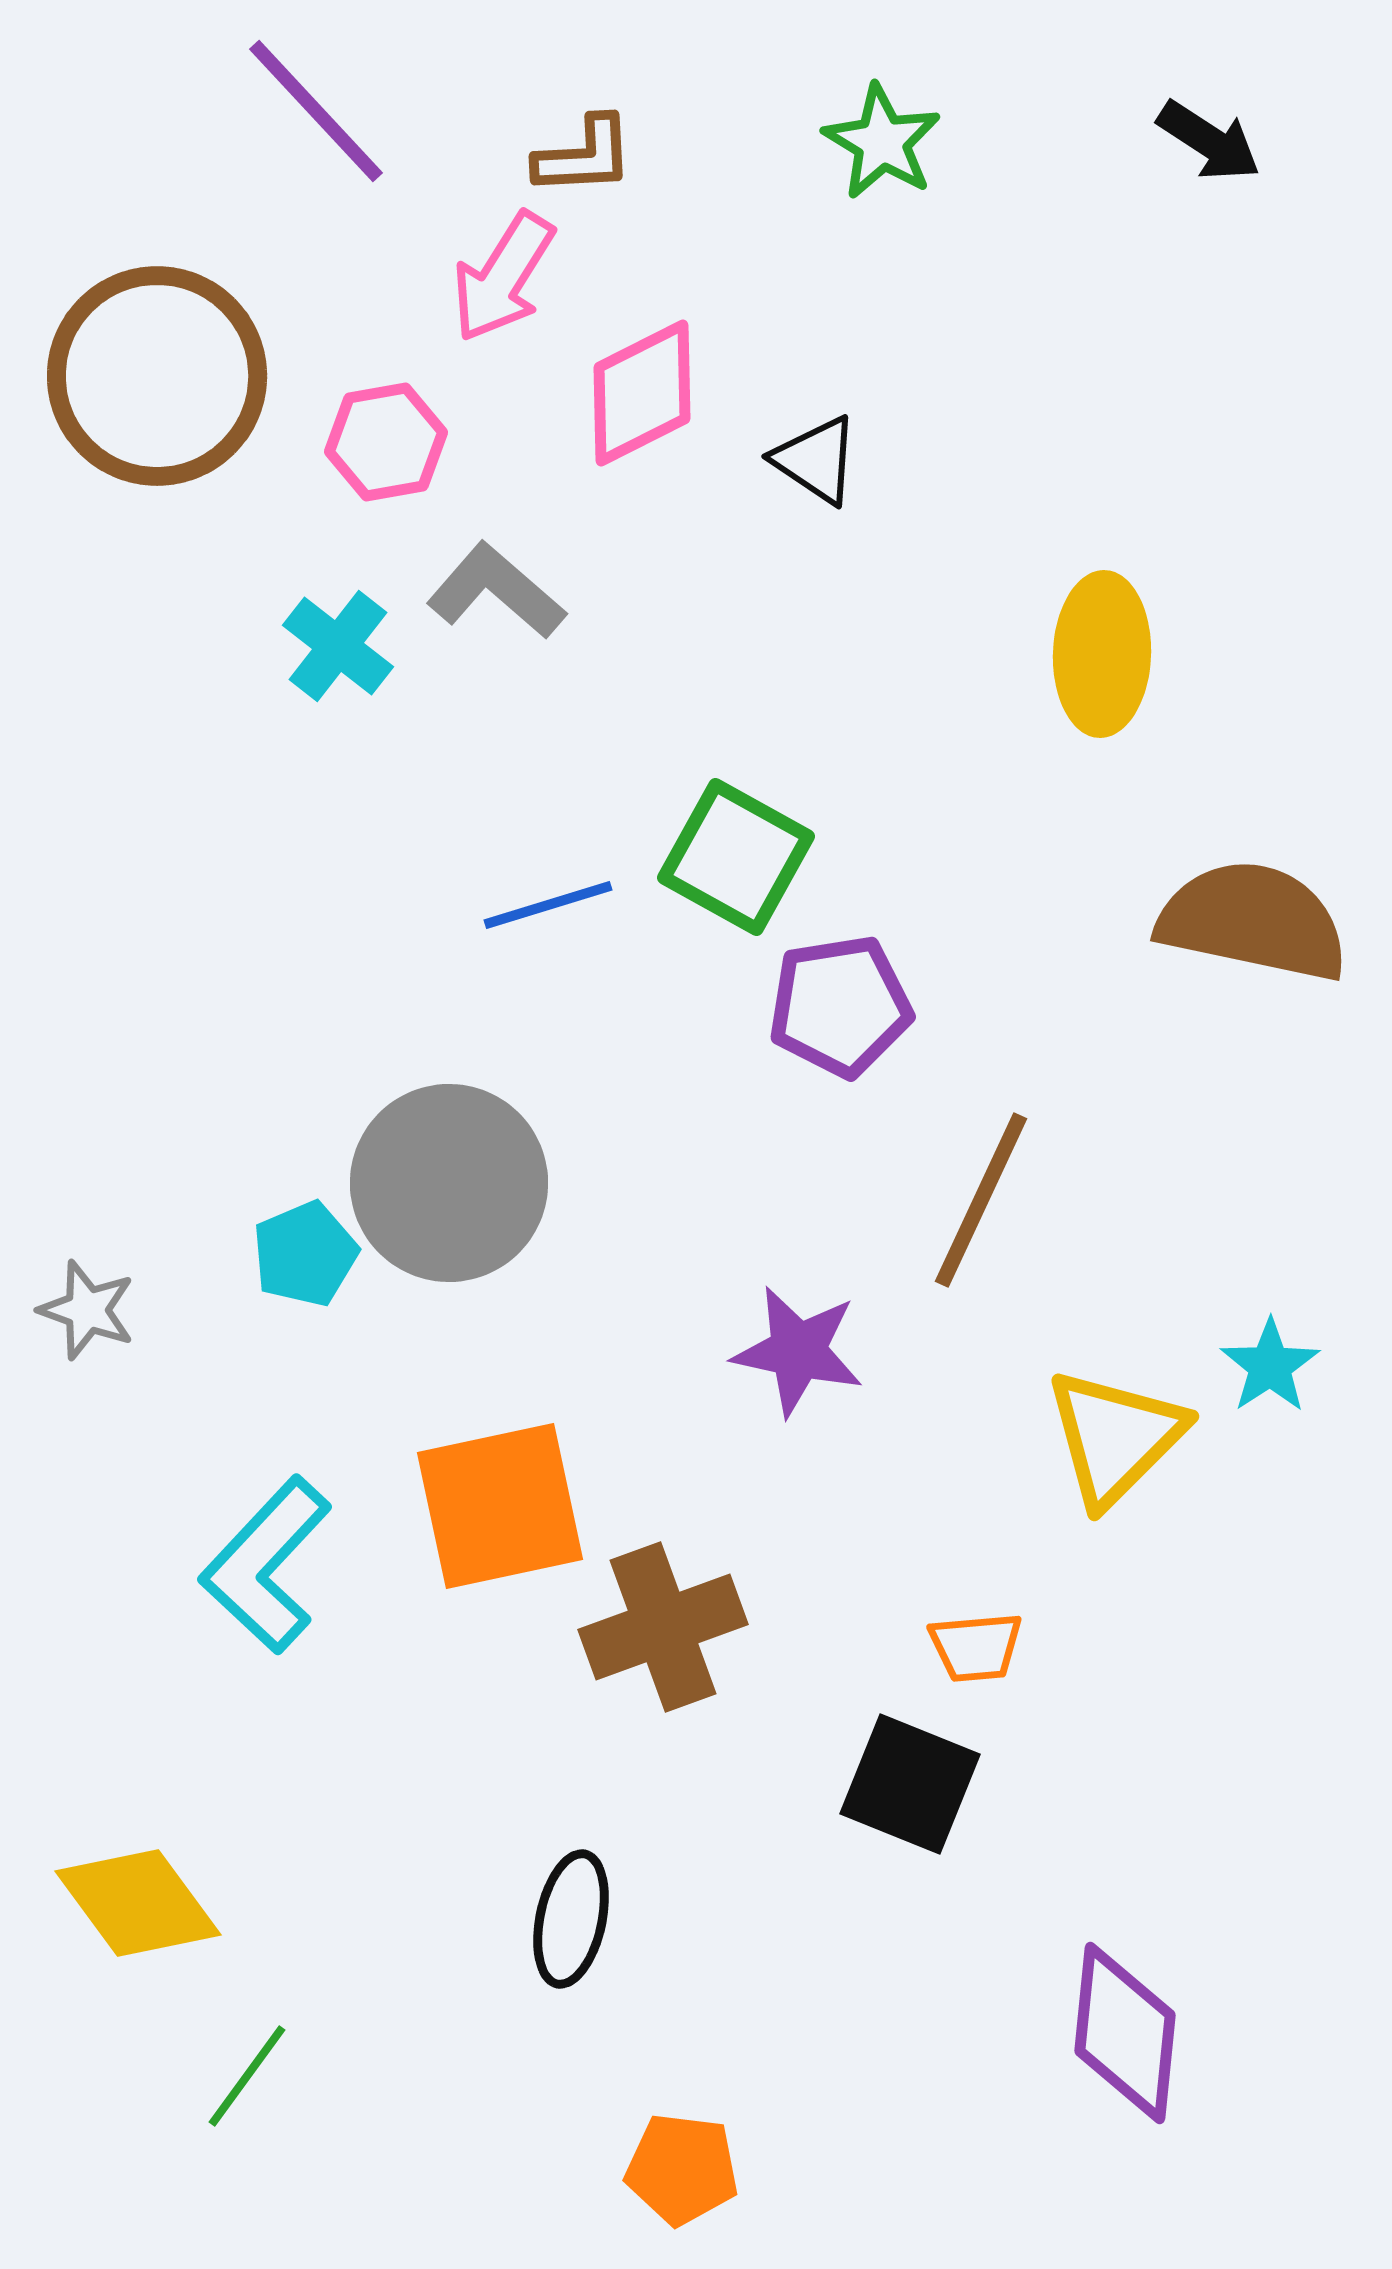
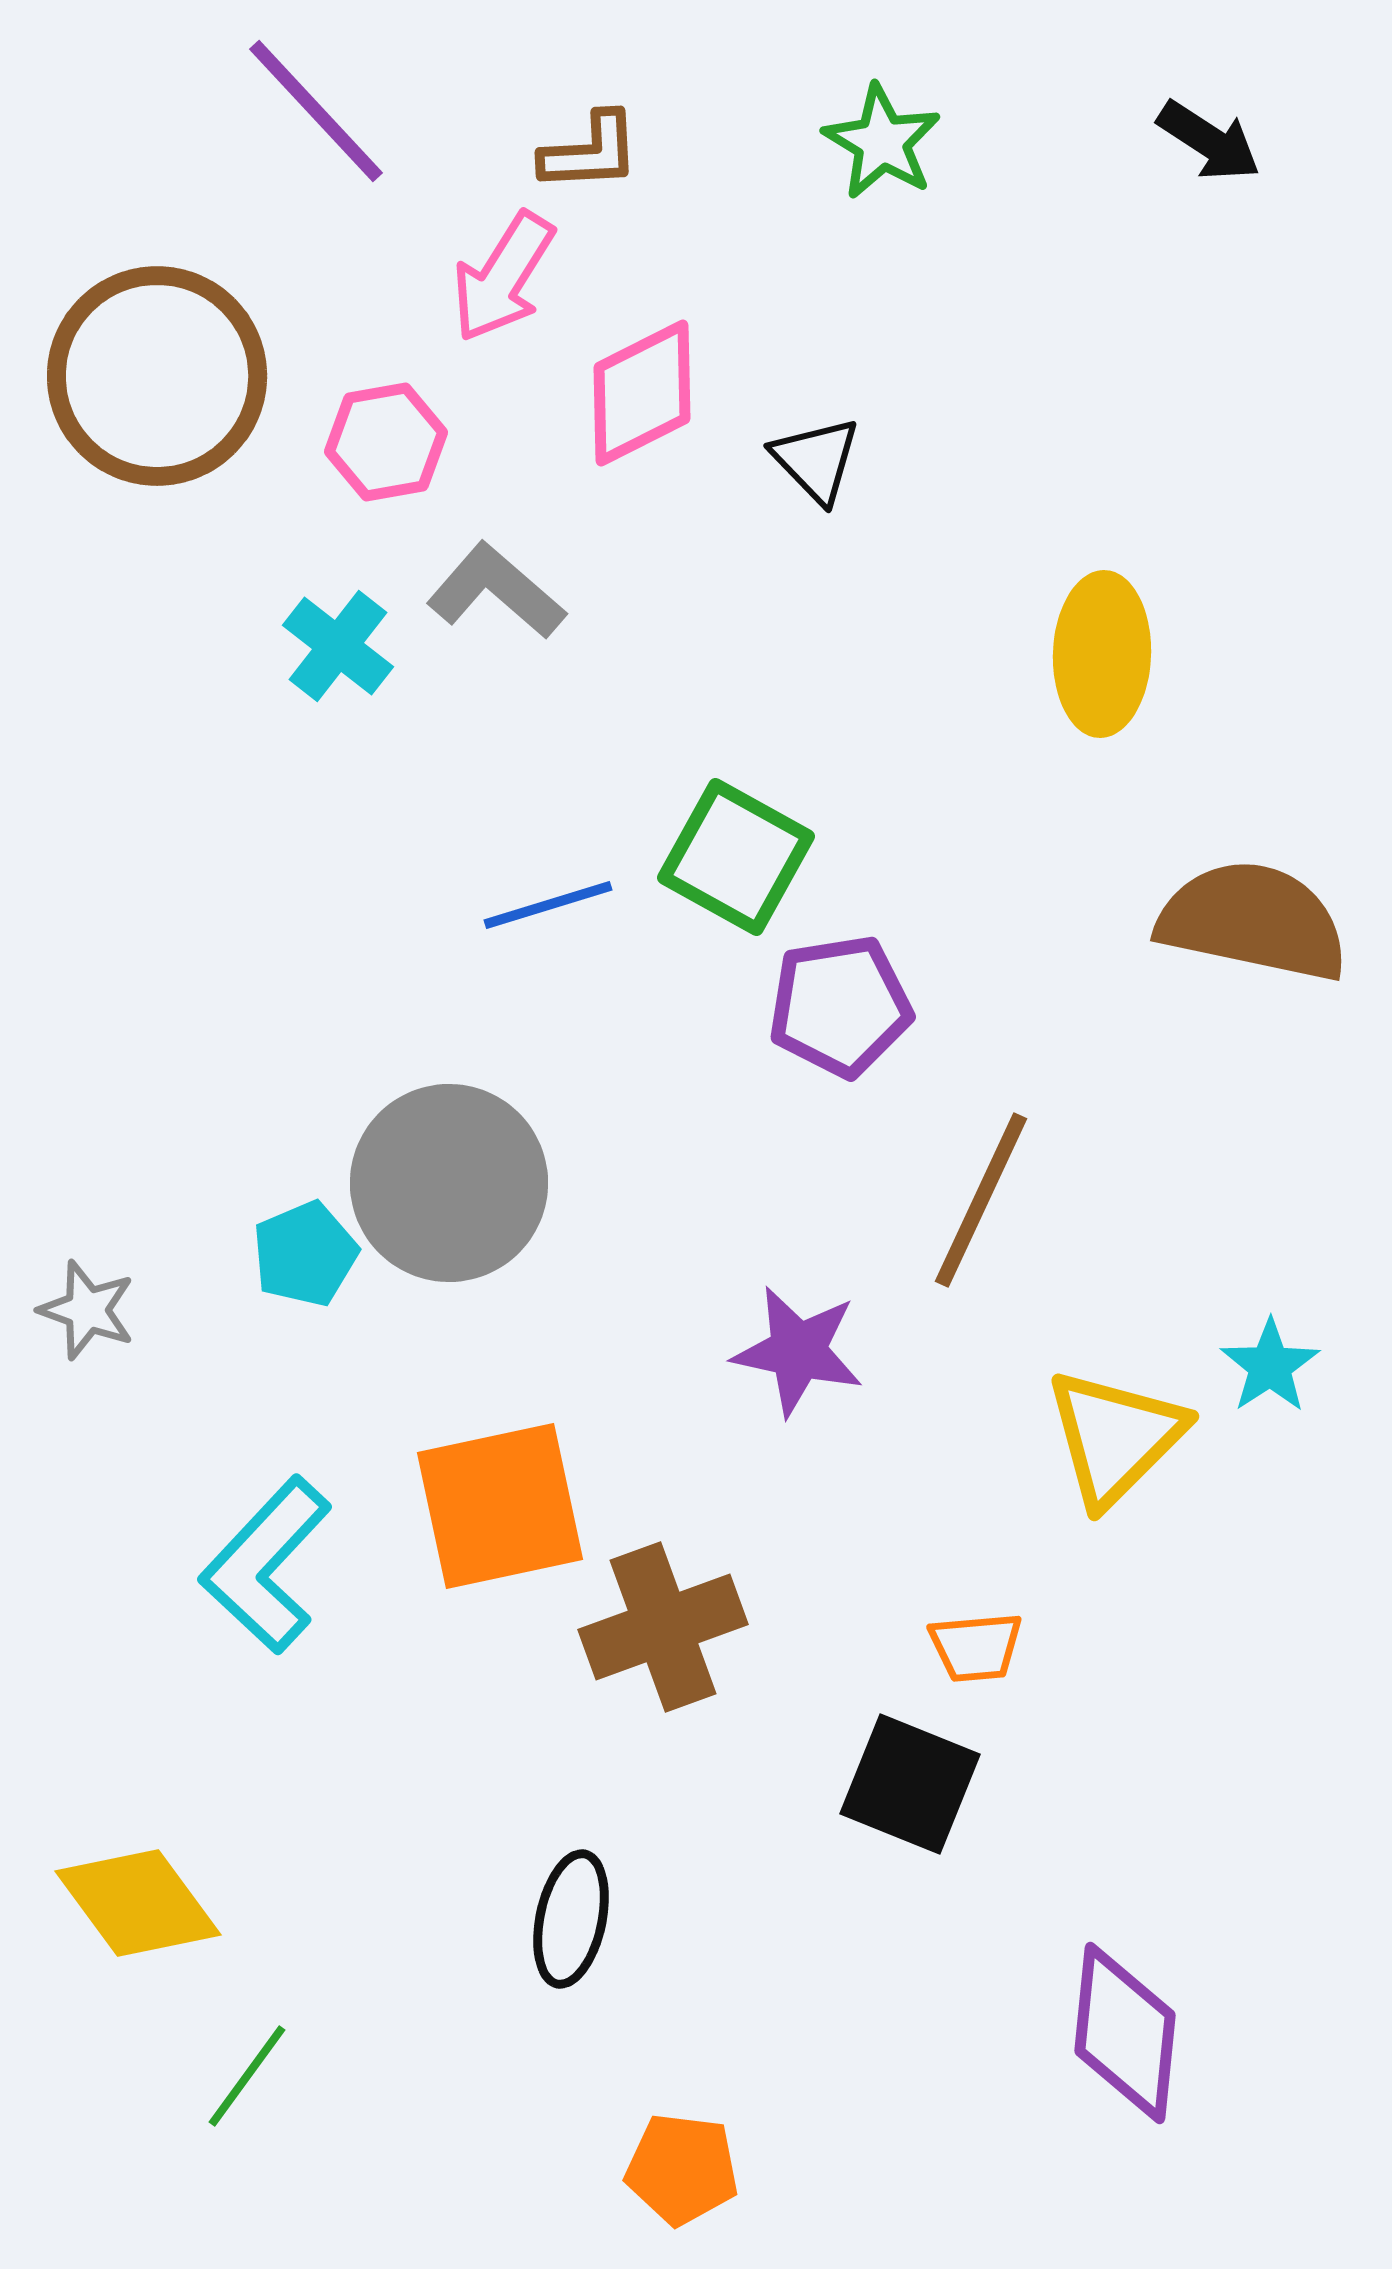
brown L-shape: moved 6 px right, 4 px up
black triangle: rotated 12 degrees clockwise
